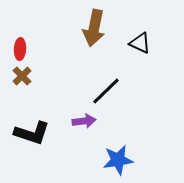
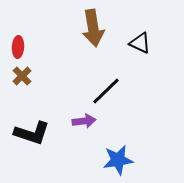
brown arrow: moved 1 px left; rotated 21 degrees counterclockwise
red ellipse: moved 2 px left, 2 px up
